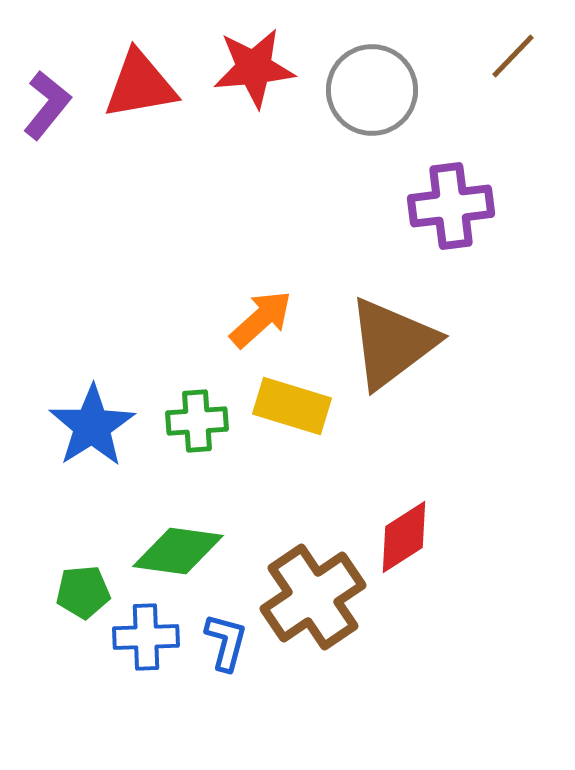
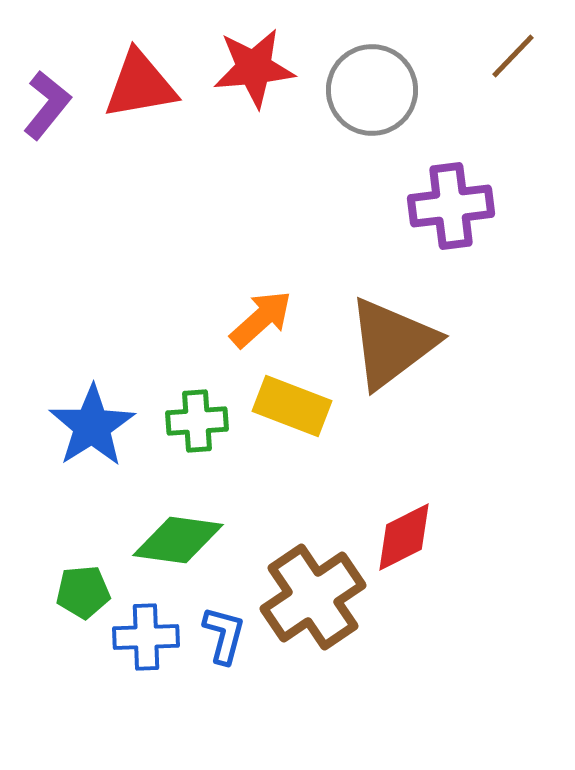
yellow rectangle: rotated 4 degrees clockwise
red diamond: rotated 6 degrees clockwise
green diamond: moved 11 px up
blue L-shape: moved 2 px left, 7 px up
